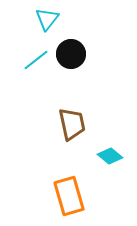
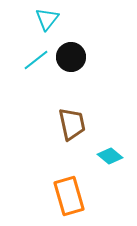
black circle: moved 3 px down
